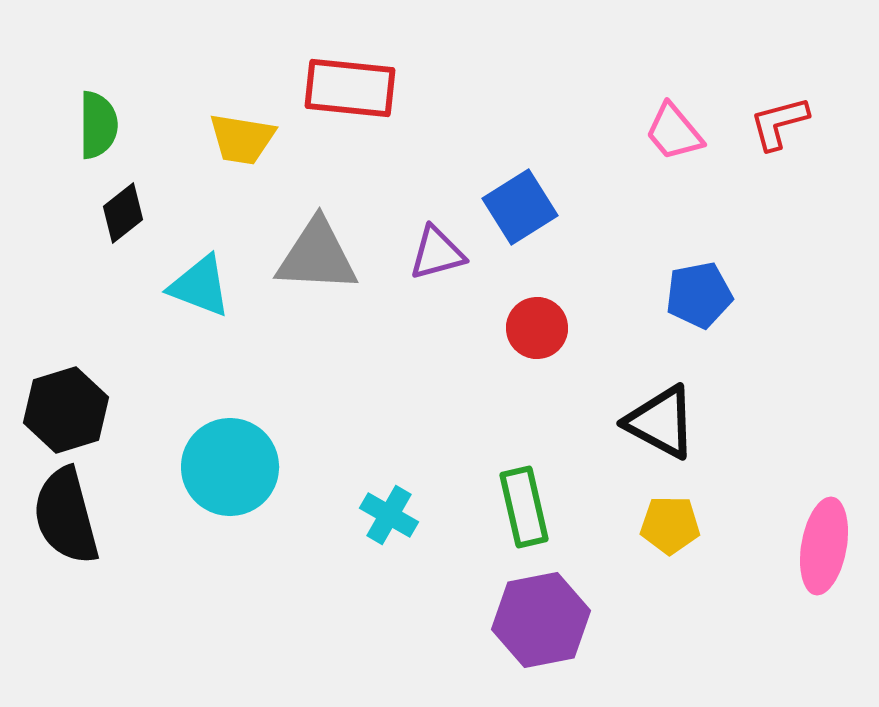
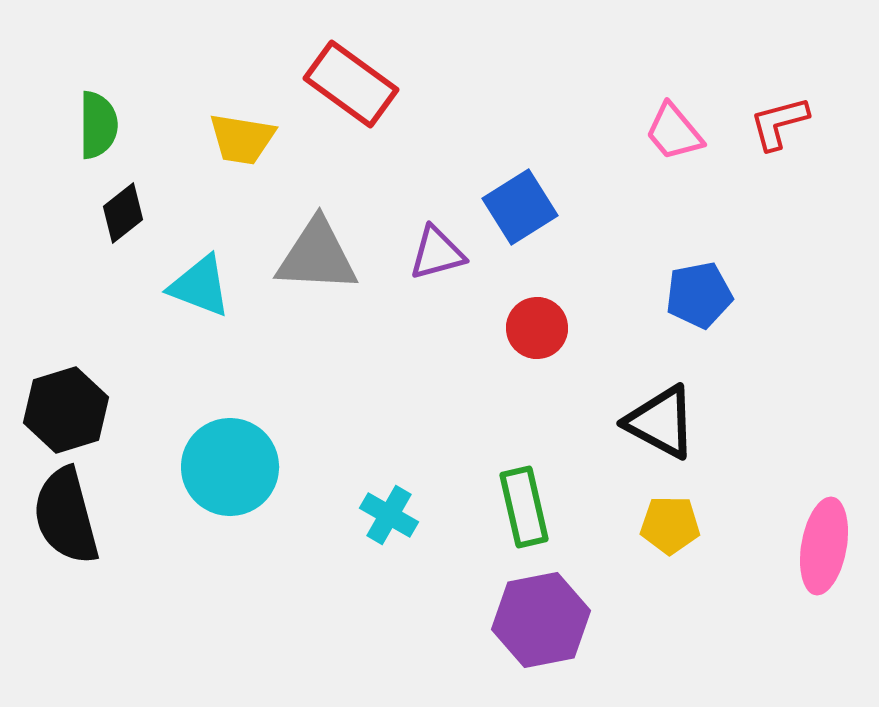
red rectangle: moved 1 px right, 4 px up; rotated 30 degrees clockwise
